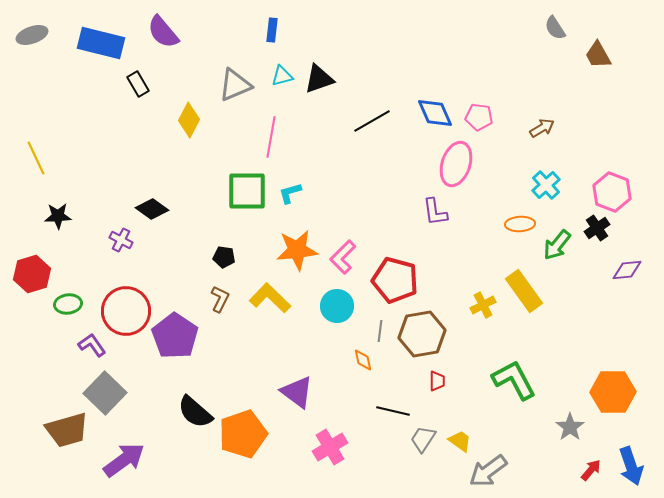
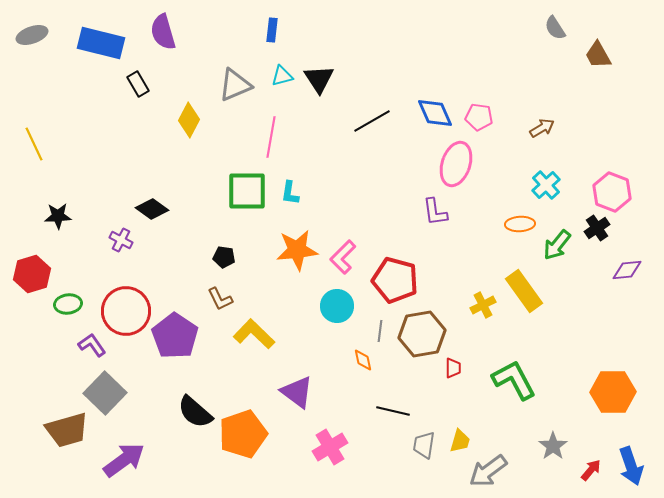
purple semicircle at (163, 32): rotated 24 degrees clockwise
black triangle at (319, 79): rotated 44 degrees counterclockwise
yellow line at (36, 158): moved 2 px left, 14 px up
cyan L-shape at (290, 193): rotated 65 degrees counterclockwise
yellow L-shape at (270, 298): moved 16 px left, 36 px down
brown L-shape at (220, 299): rotated 128 degrees clockwise
red trapezoid at (437, 381): moved 16 px right, 13 px up
gray star at (570, 427): moved 17 px left, 19 px down
gray trapezoid at (423, 439): moved 1 px right, 6 px down; rotated 24 degrees counterclockwise
yellow trapezoid at (460, 441): rotated 70 degrees clockwise
